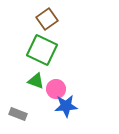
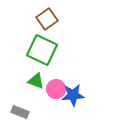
blue star: moved 7 px right, 11 px up
gray rectangle: moved 2 px right, 2 px up
